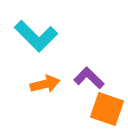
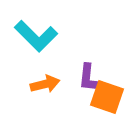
purple L-shape: rotated 128 degrees counterclockwise
orange square: moved 12 px up
